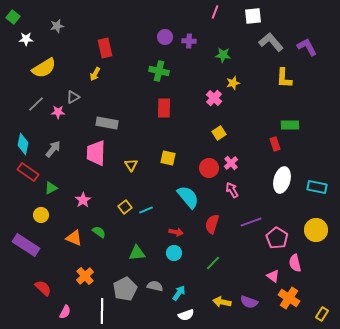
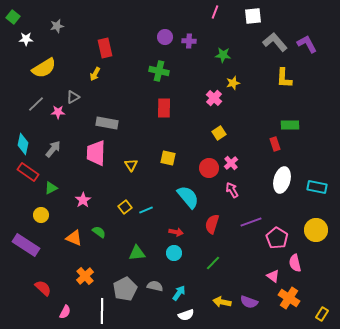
gray L-shape at (271, 42): moved 4 px right
purple L-shape at (307, 47): moved 3 px up
